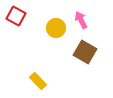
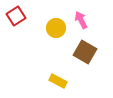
red square: rotated 30 degrees clockwise
yellow rectangle: moved 20 px right; rotated 18 degrees counterclockwise
